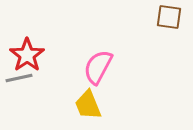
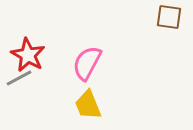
red star: moved 1 px right; rotated 8 degrees counterclockwise
pink semicircle: moved 11 px left, 4 px up
gray line: rotated 16 degrees counterclockwise
